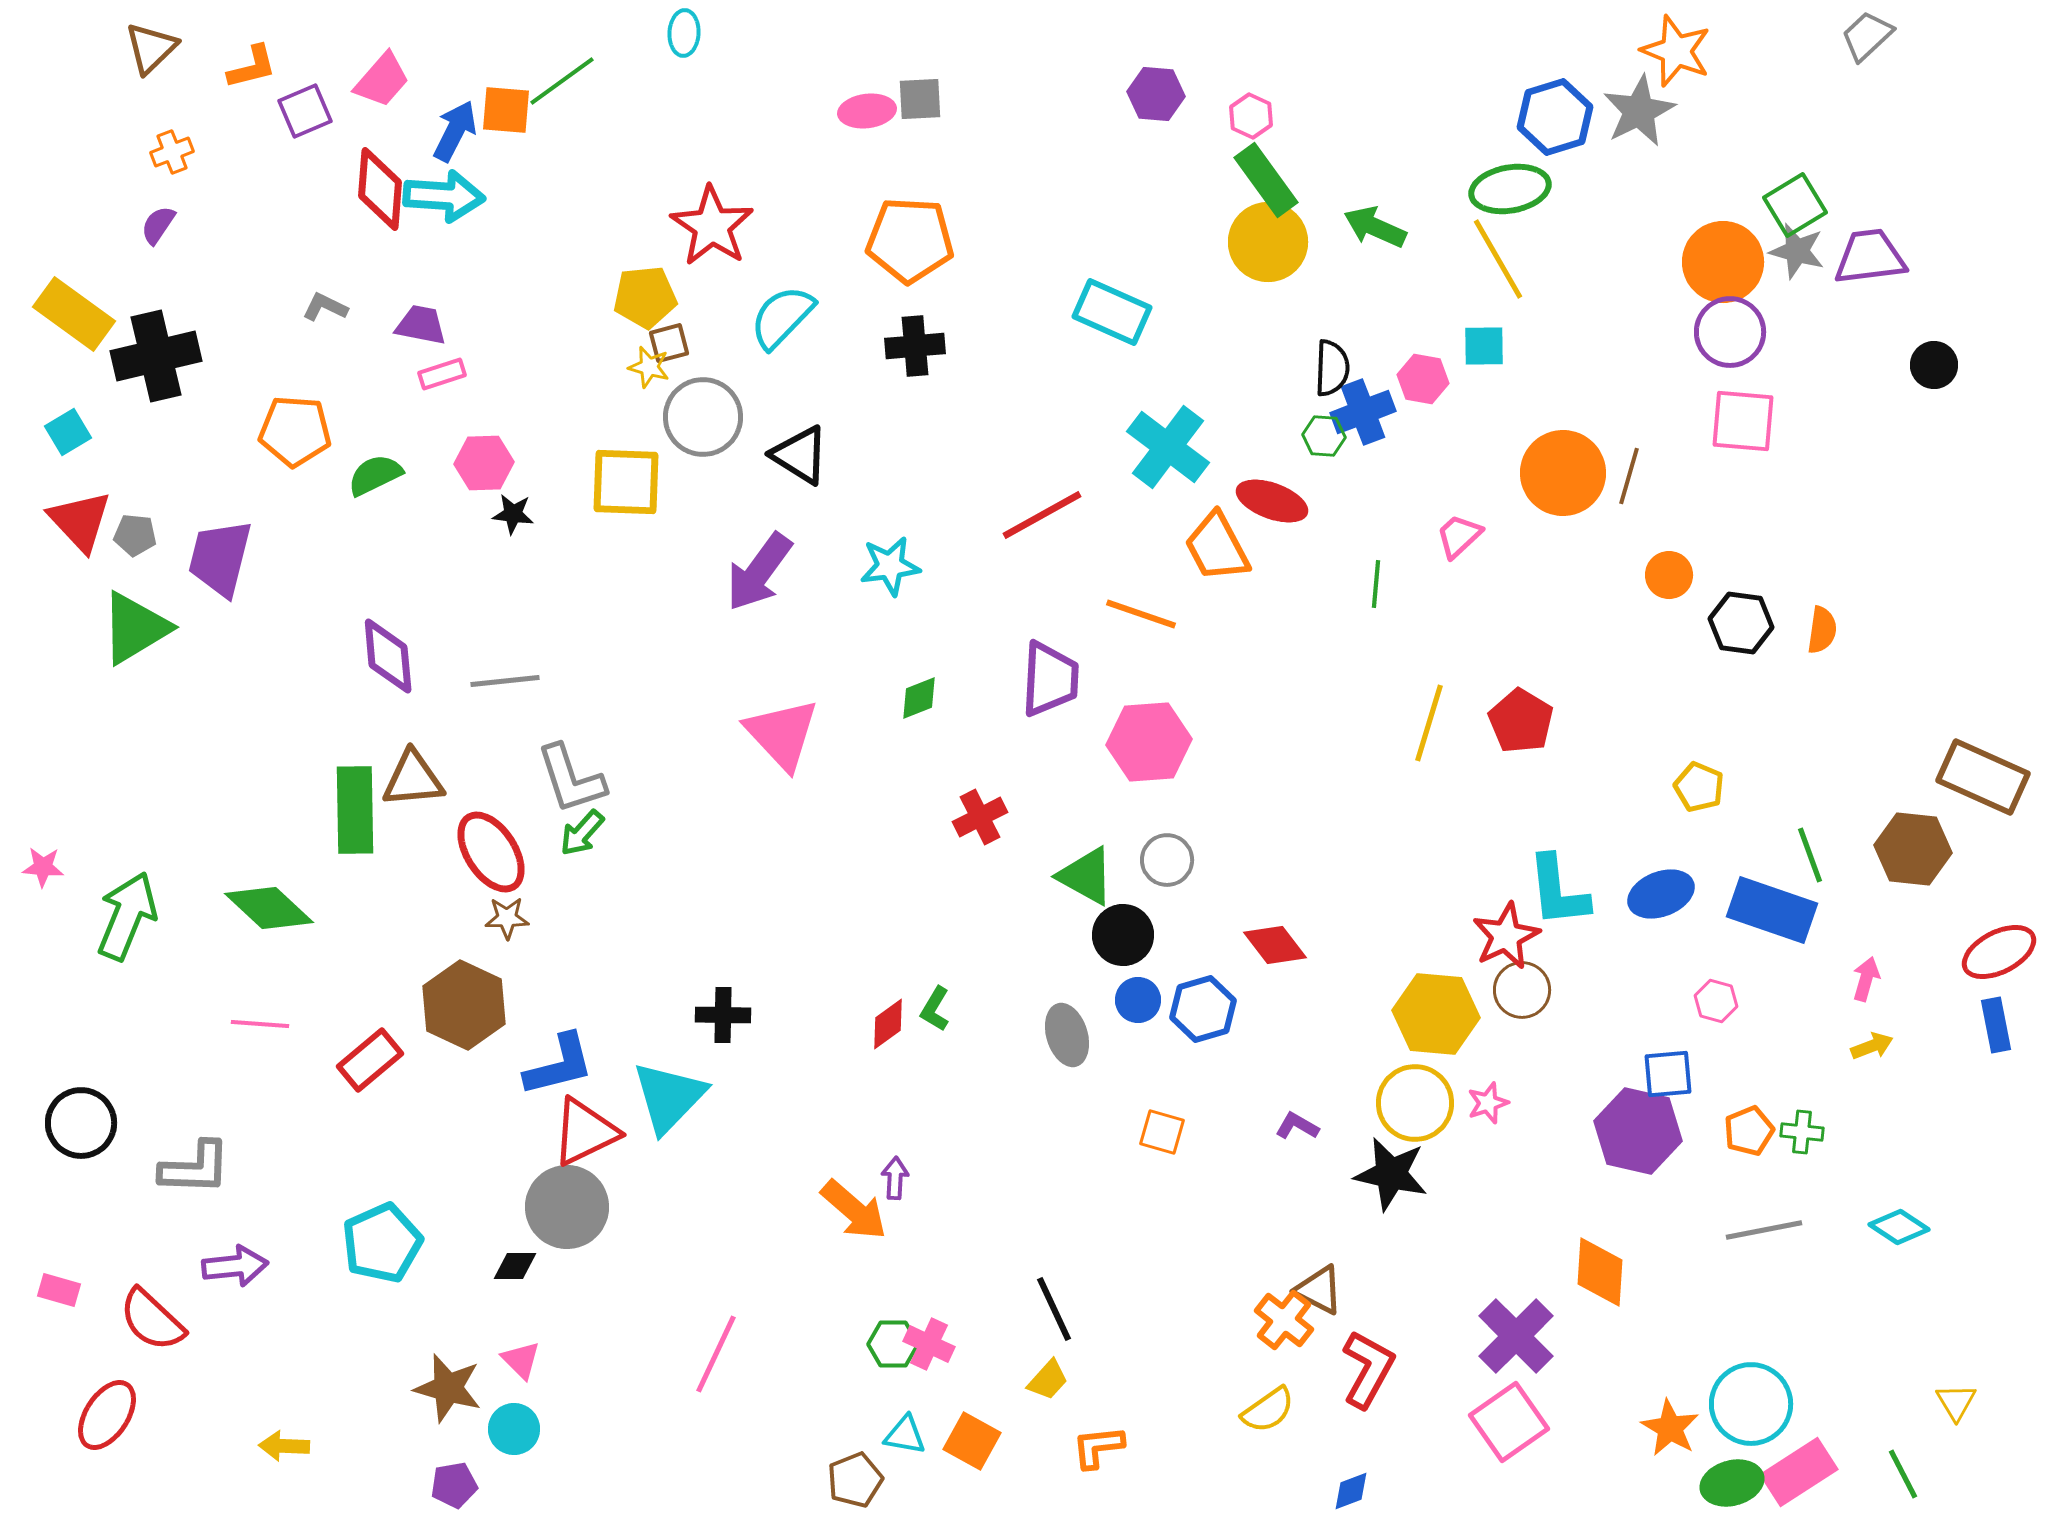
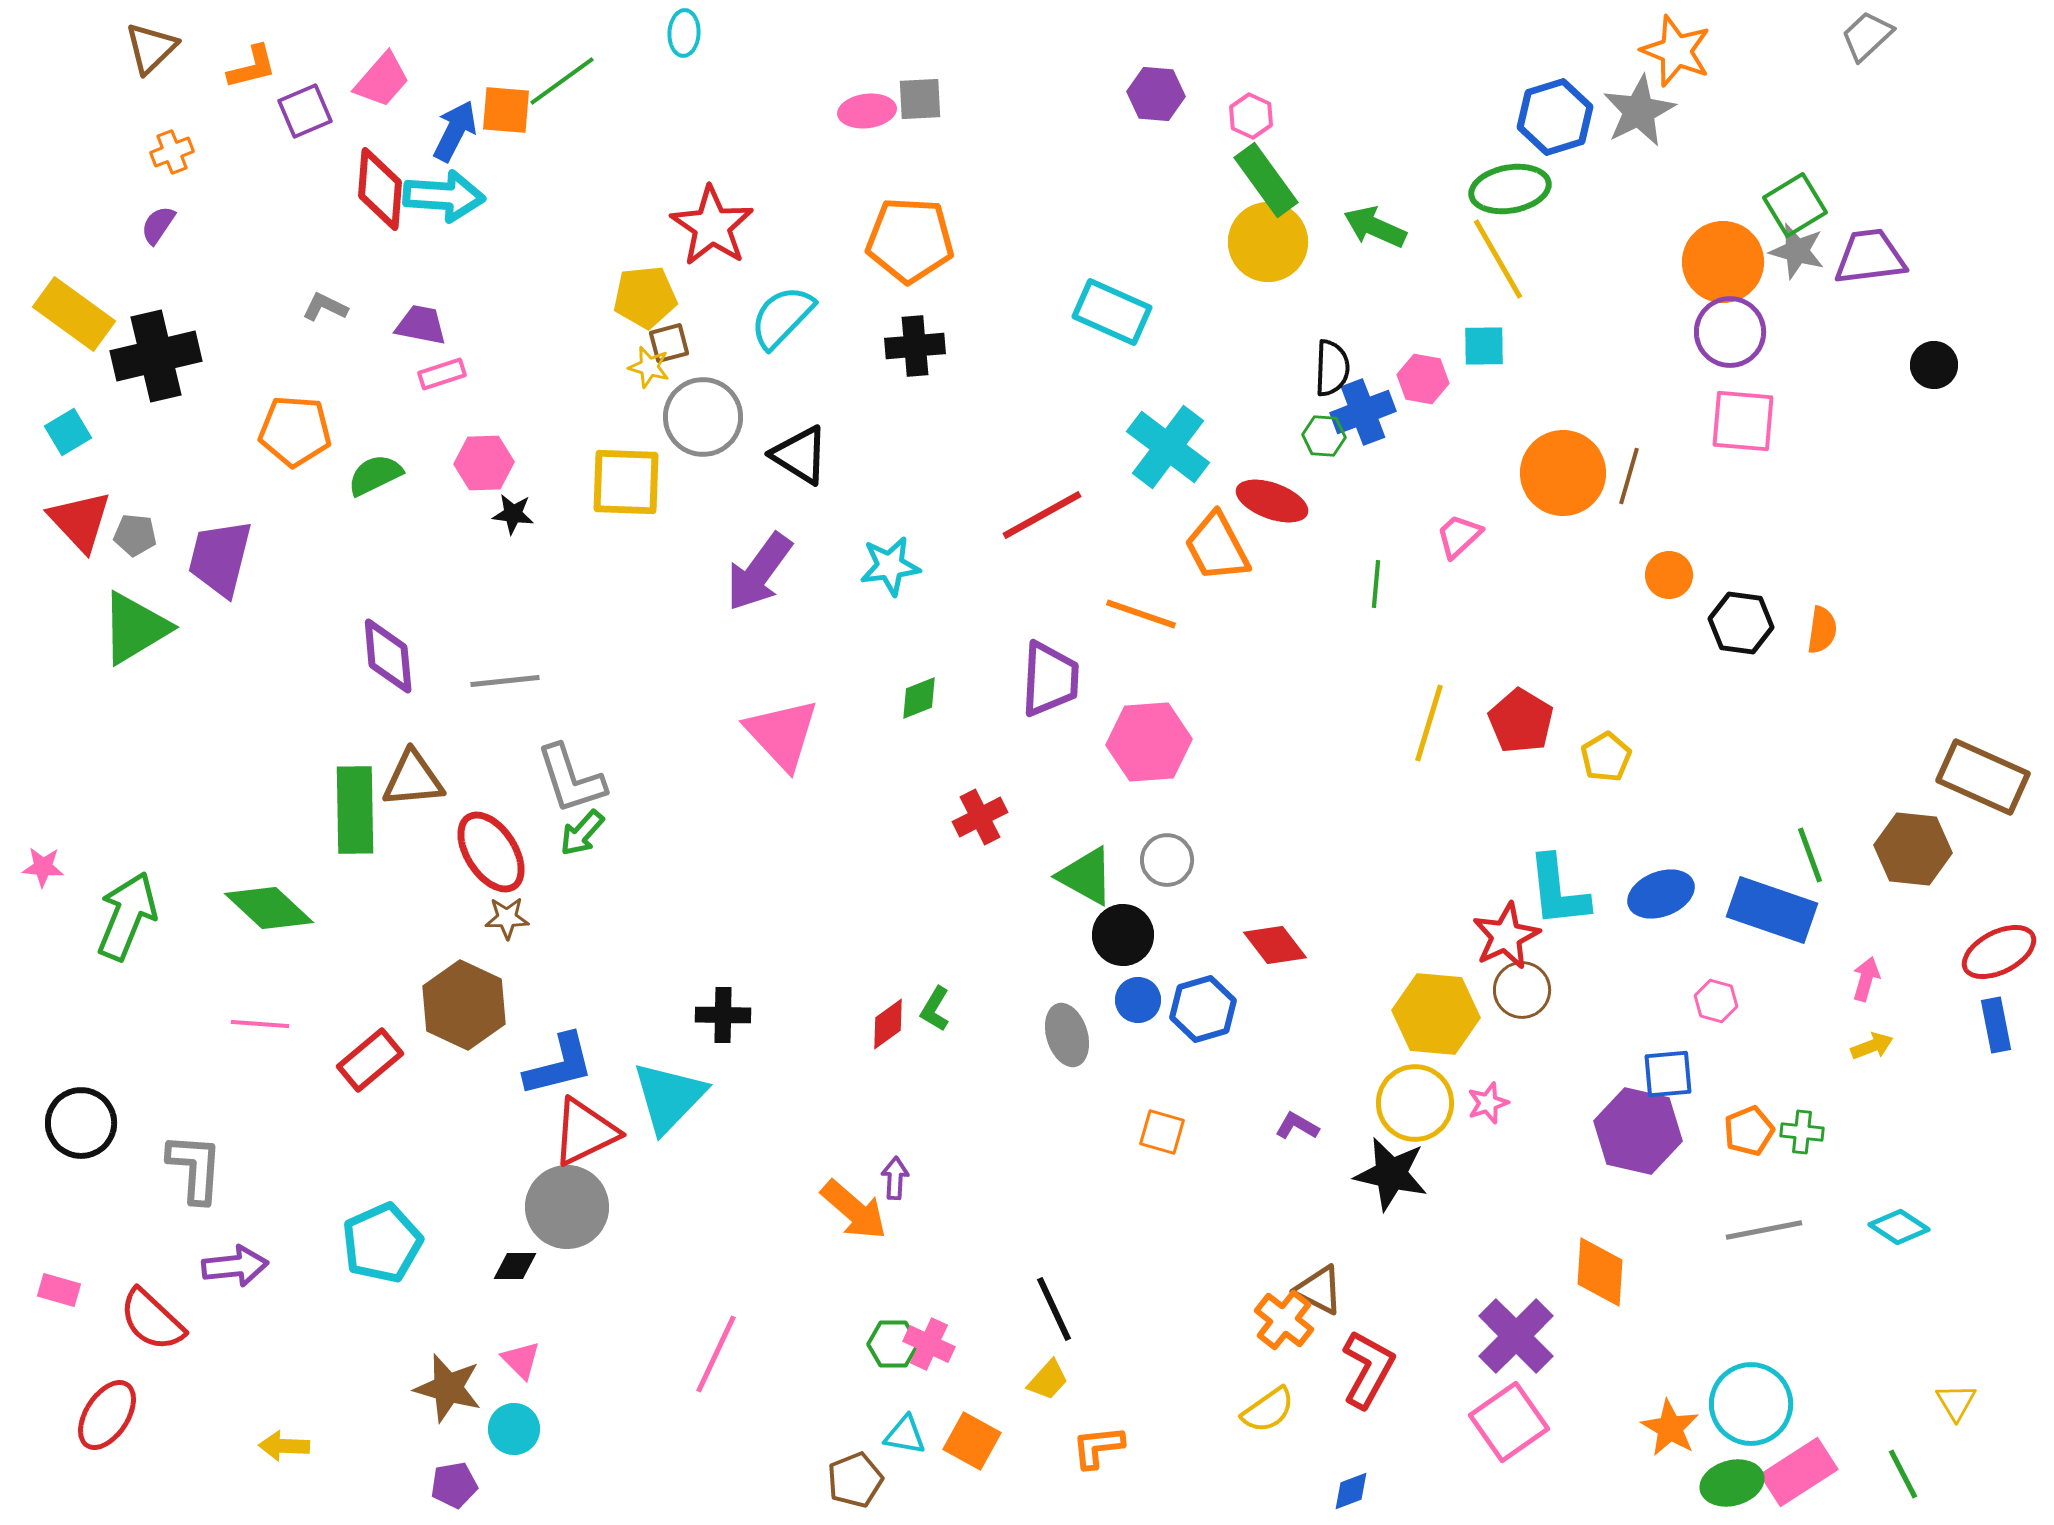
yellow pentagon at (1699, 787): moved 93 px left, 30 px up; rotated 18 degrees clockwise
gray L-shape at (195, 1168): rotated 88 degrees counterclockwise
